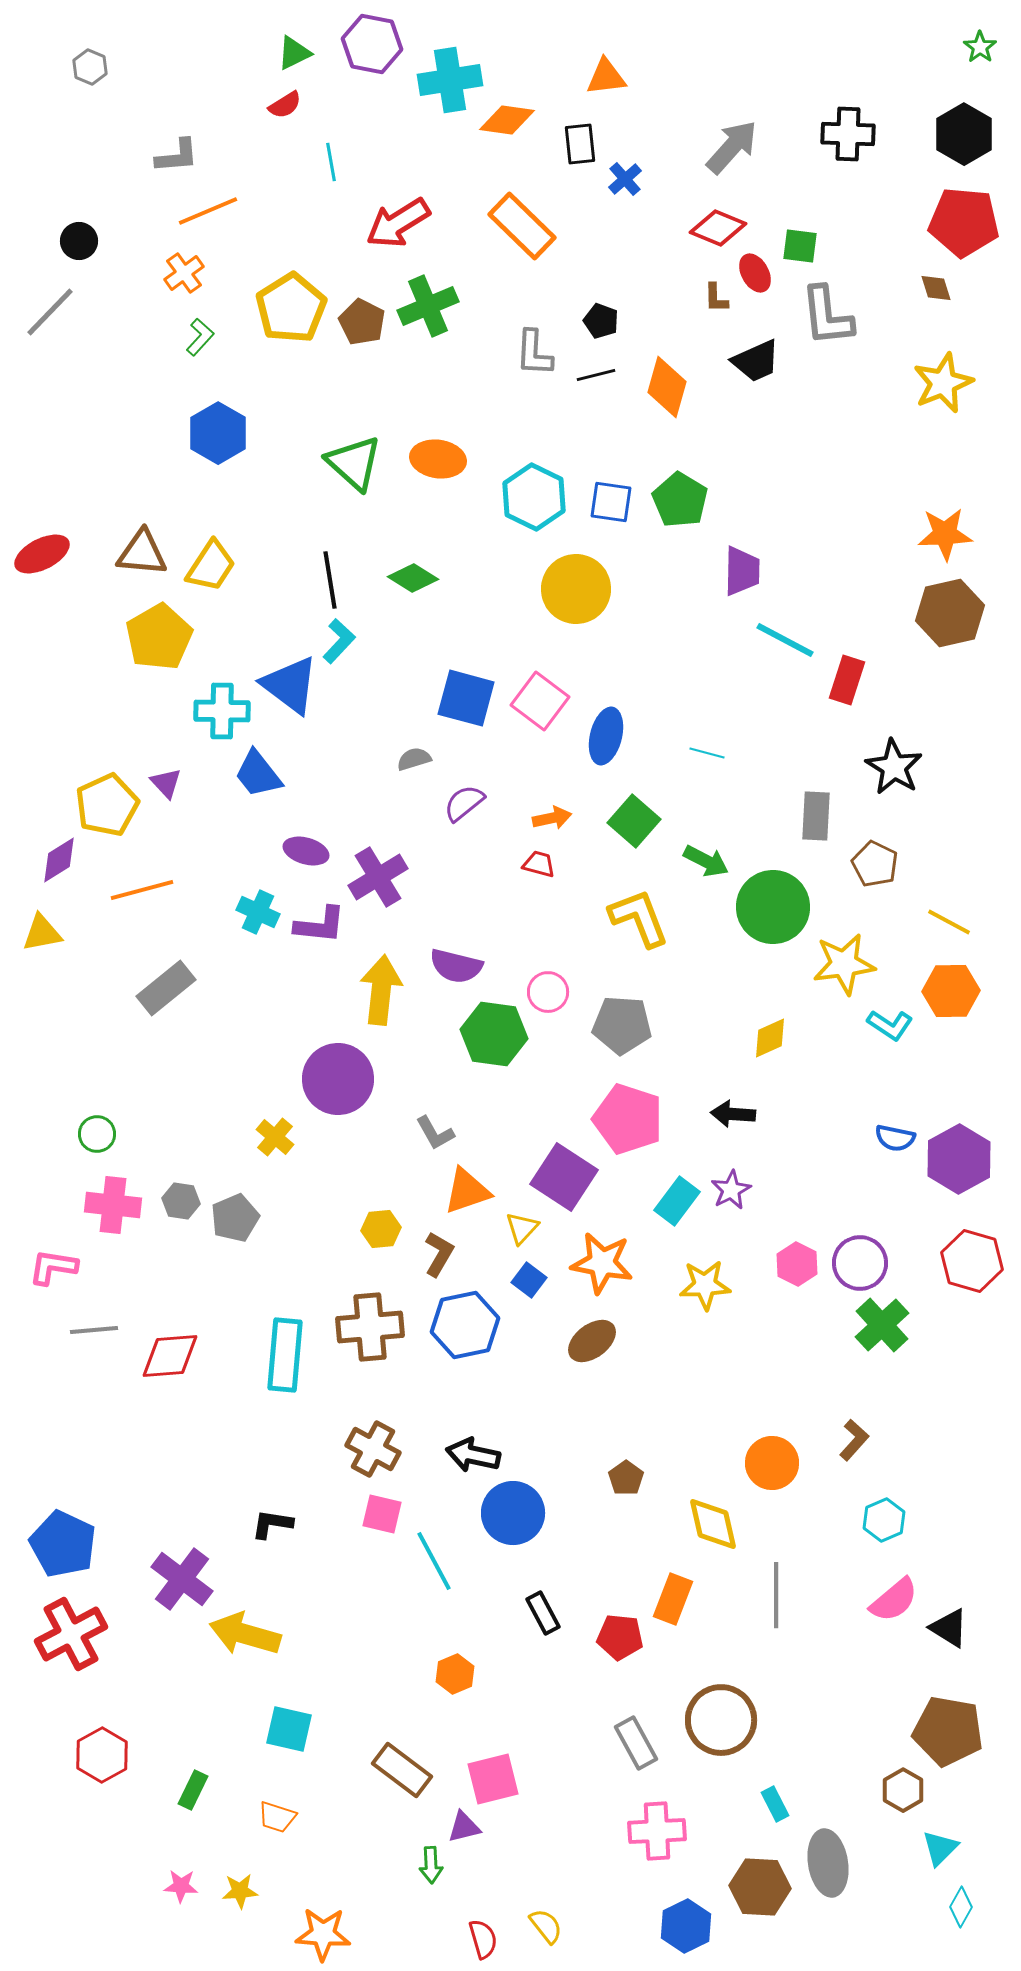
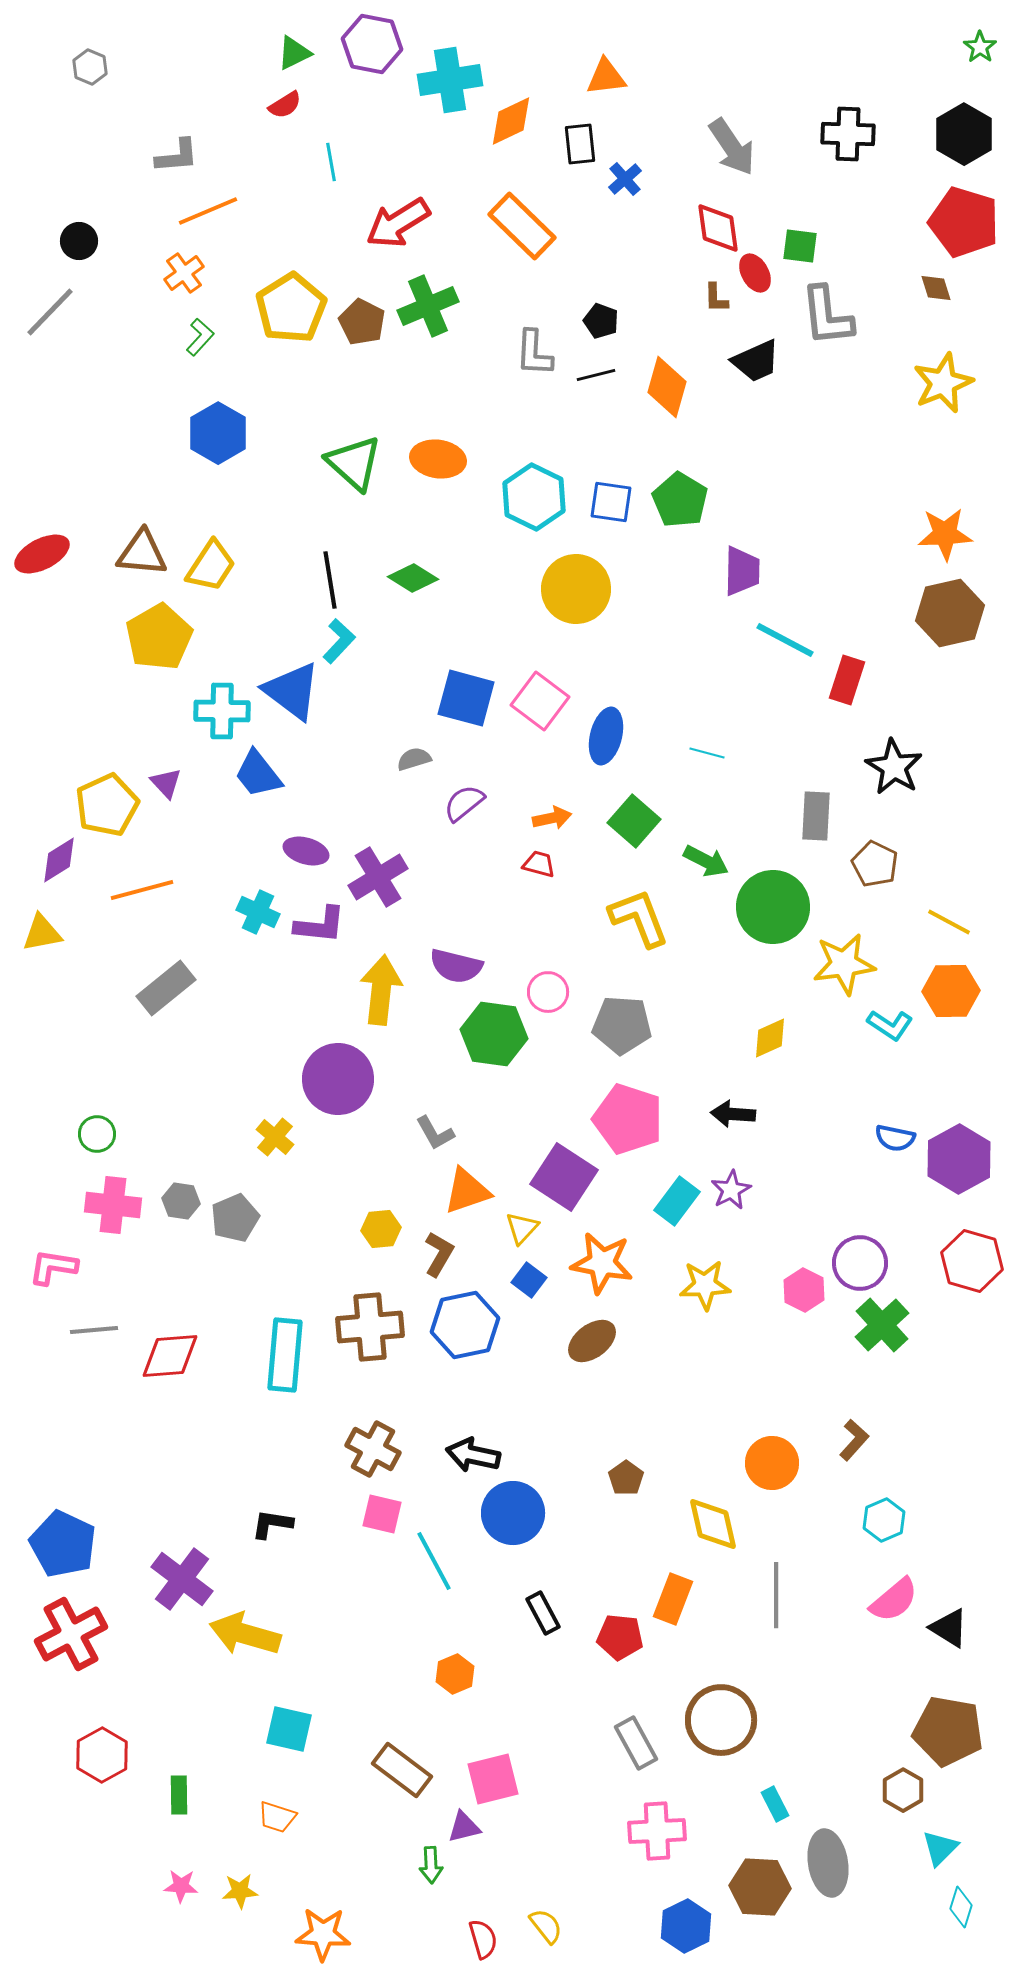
orange diamond at (507, 120): moved 4 px right, 1 px down; rotated 34 degrees counterclockwise
gray arrow at (732, 147): rotated 104 degrees clockwise
red pentagon at (964, 222): rotated 12 degrees clockwise
red diamond at (718, 228): rotated 60 degrees clockwise
blue triangle at (290, 685): moved 2 px right, 6 px down
pink hexagon at (797, 1264): moved 7 px right, 26 px down
green rectangle at (193, 1790): moved 14 px left, 5 px down; rotated 27 degrees counterclockwise
cyan diamond at (961, 1907): rotated 12 degrees counterclockwise
